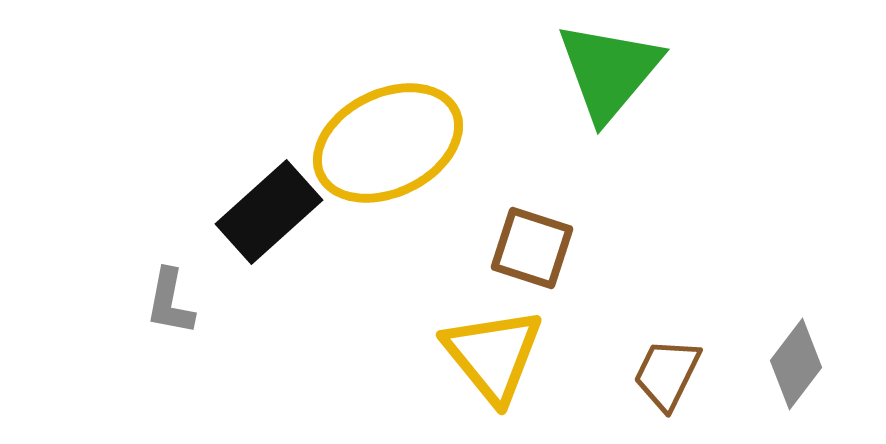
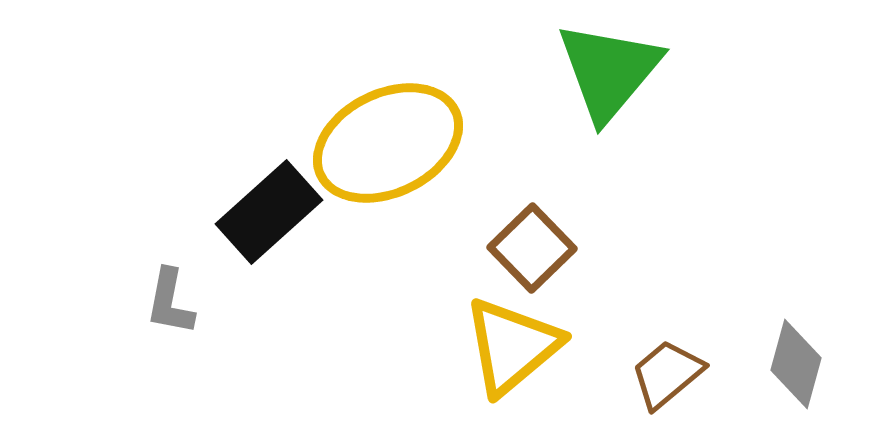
brown square: rotated 28 degrees clockwise
yellow triangle: moved 19 px right, 9 px up; rotated 29 degrees clockwise
gray diamond: rotated 22 degrees counterclockwise
brown trapezoid: rotated 24 degrees clockwise
